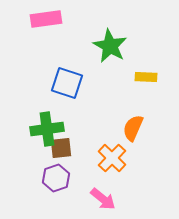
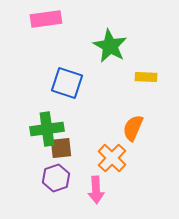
pink arrow: moved 7 px left, 9 px up; rotated 48 degrees clockwise
